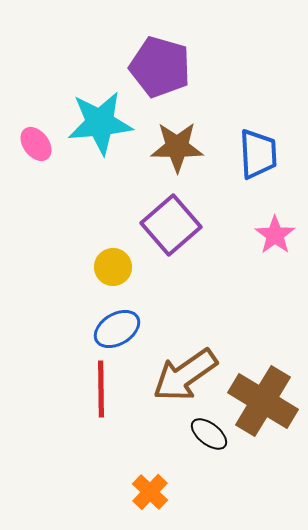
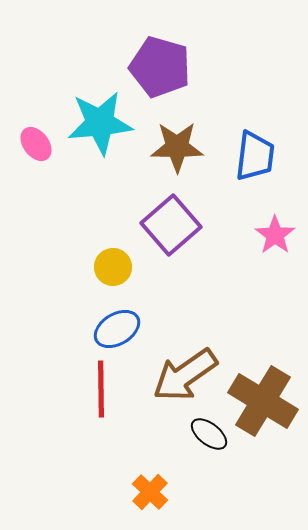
blue trapezoid: moved 3 px left, 2 px down; rotated 10 degrees clockwise
